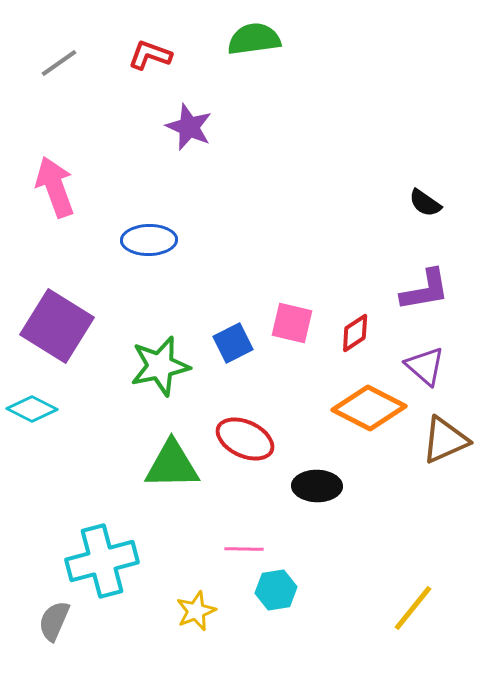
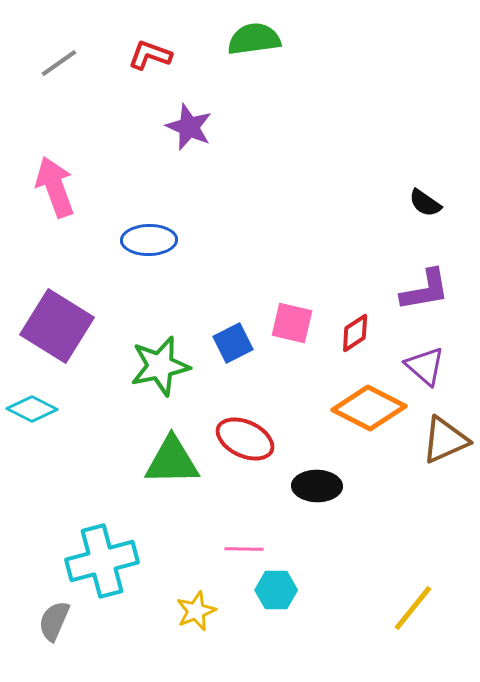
green triangle: moved 4 px up
cyan hexagon: rotated 9 degrees clockwise
